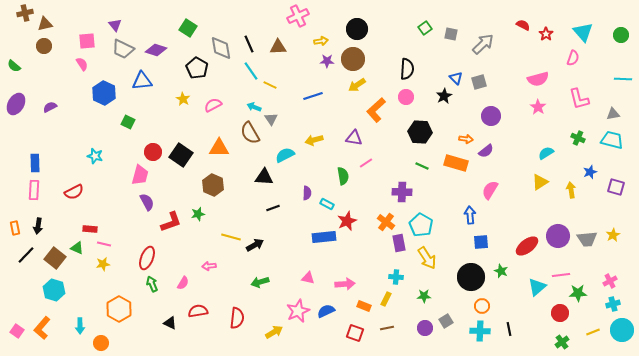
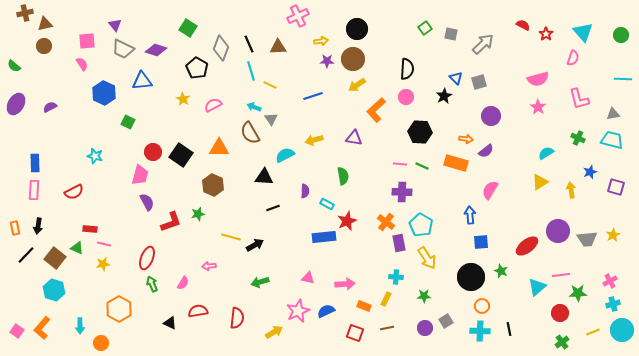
gray diamond at (221, 48): rotated 30 degrees clockwise
cyan line at (251, 71): rotated 18 degrees clockwise
pink line at (366, 163): moved 34 px right, 1 px down; rotated 40 degrees clockwise
purple semicircle at (307, 193): moved 2 px left, 2 px up
purple circle at (558, 236): moved 5 px up
